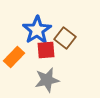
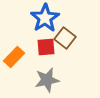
blue star: moved 8 px right, 12 px up
red square: moved 3 px up
